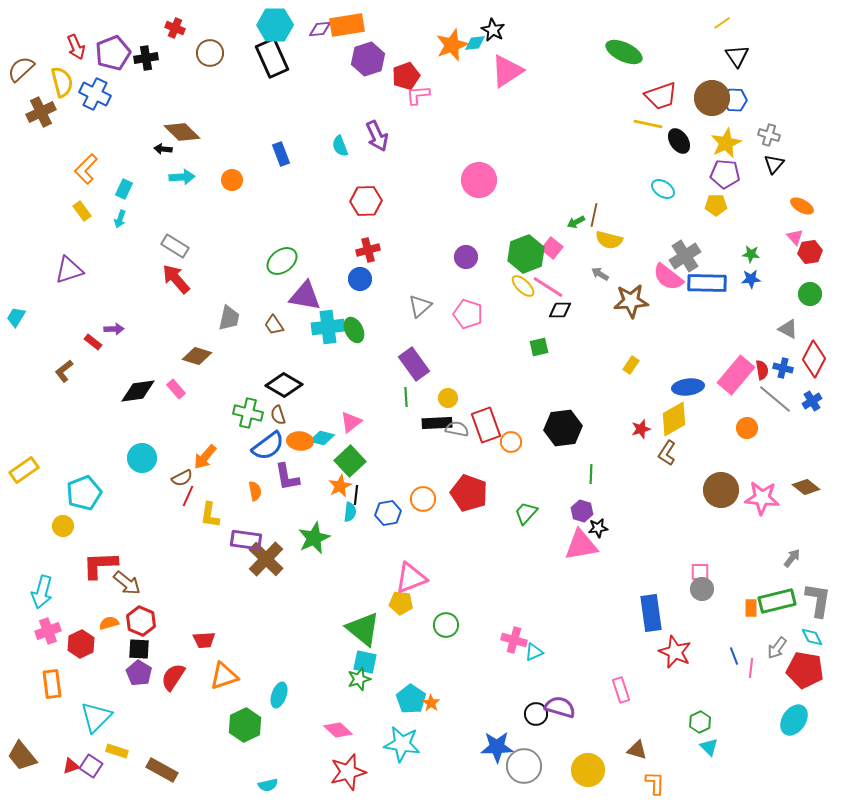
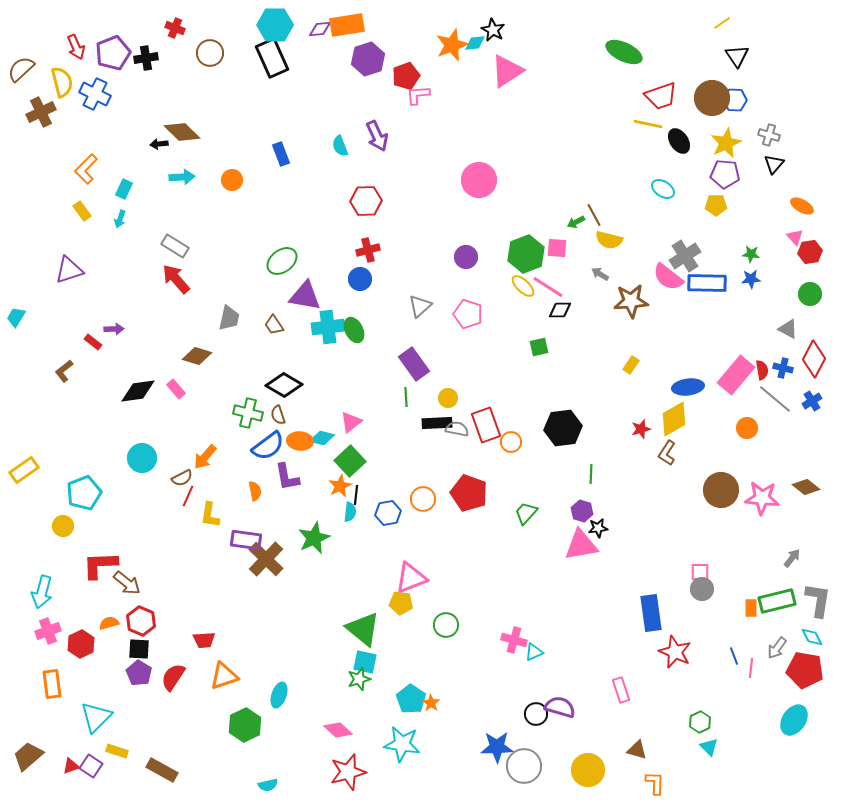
black arrow at (163, 149): moved 4 px left, 5 px up; rotated 12 degrees counterclockwise
brown line at (594, 215): rotated 40 degrees counterclockwise
pink square at (552, 248): moved 5 px right; rotated 35 degrees counterclockwise
brown trapezoid at (22, 756): moved 6 px right; rotated 88 degrees clockwise
